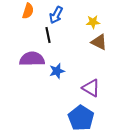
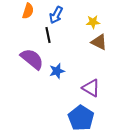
purple semicircle: rotated 40 degrees clockwise
